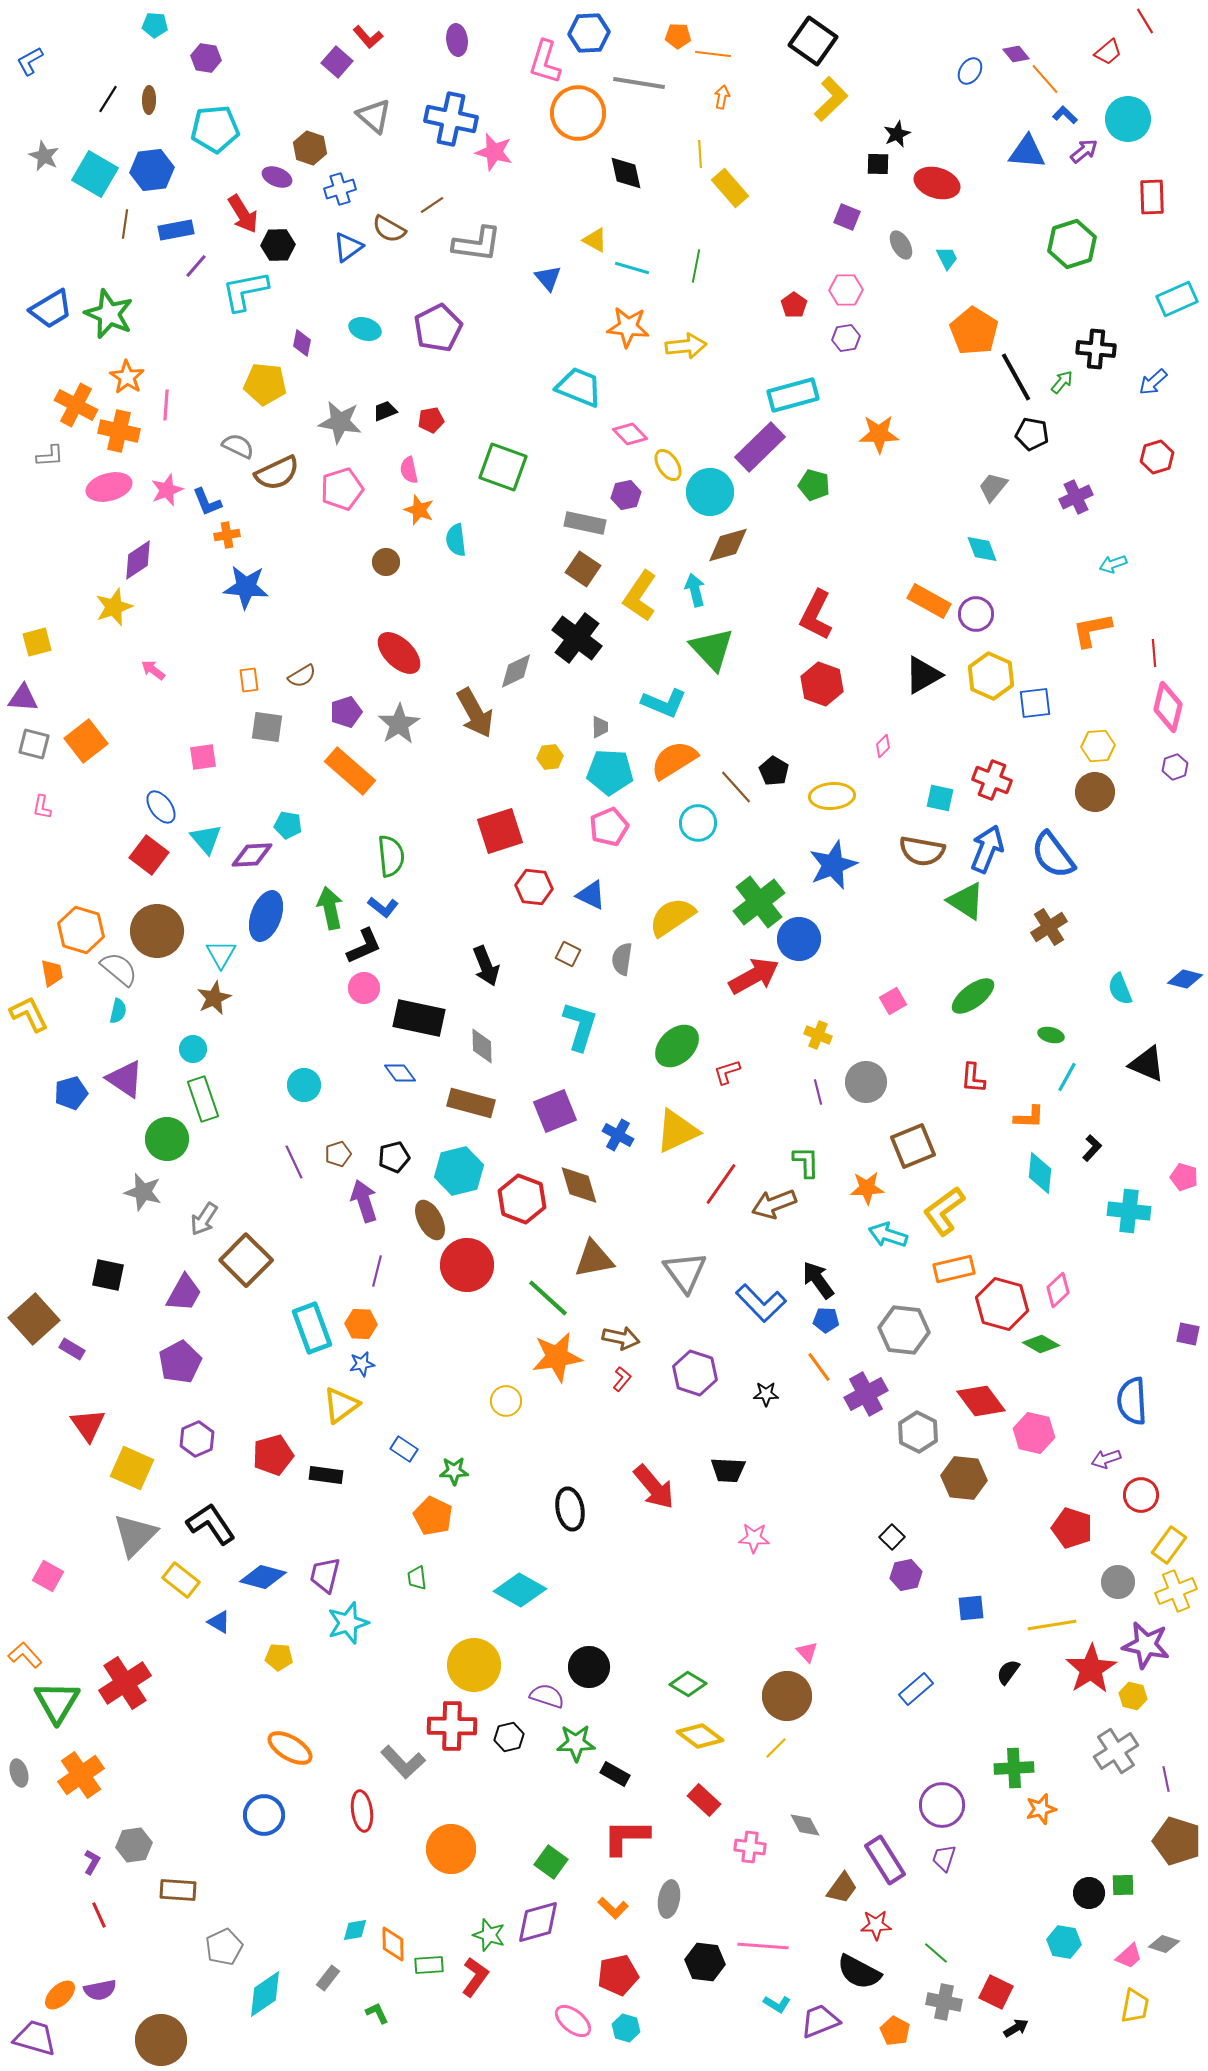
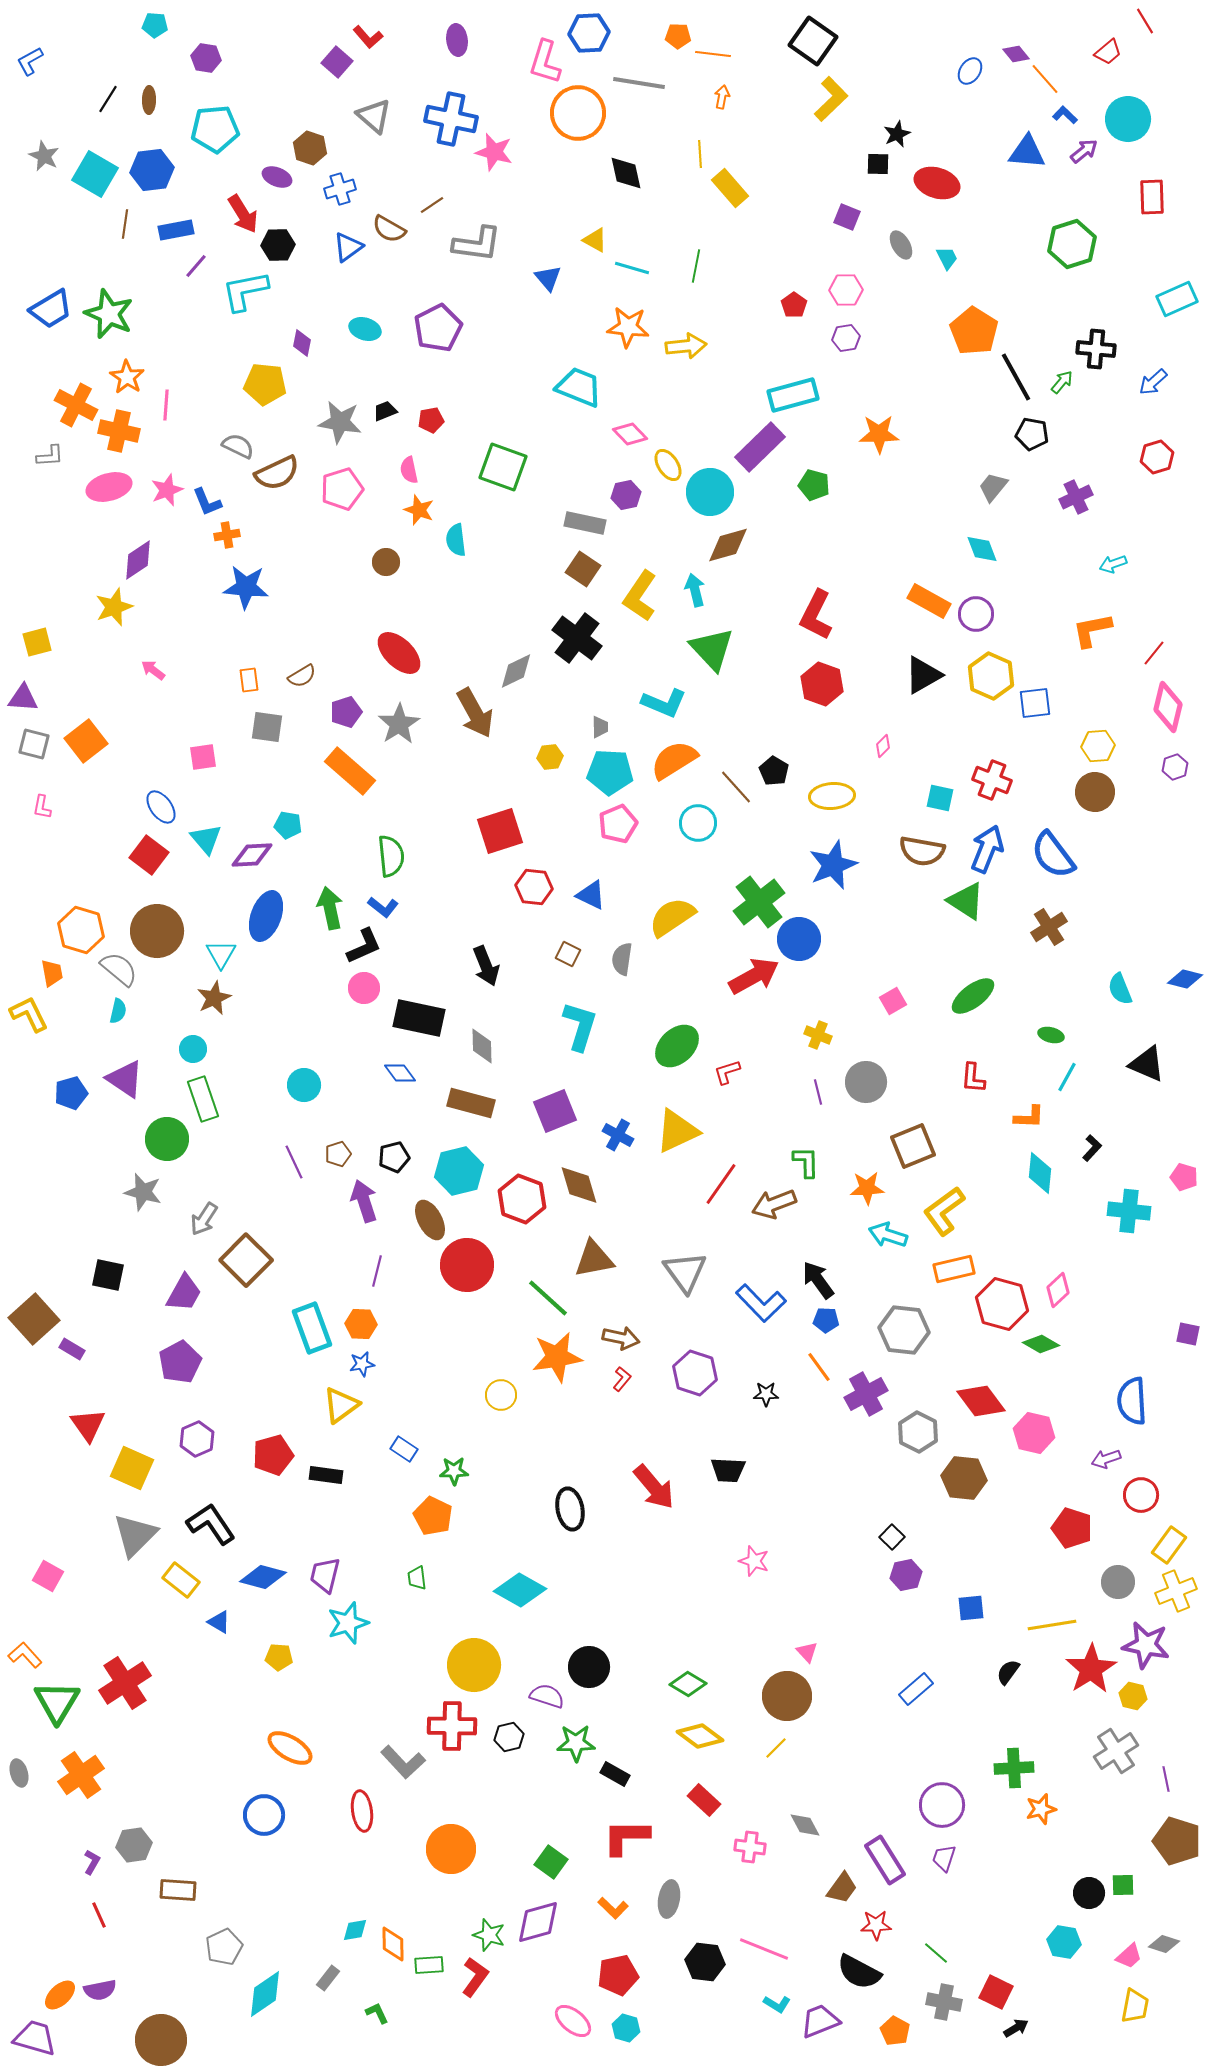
red line at (1154, 653): rotated 44 degrees clockwise
pink pentagon at (609, 827): moved 9 px right, 3 px up
yellow circle at (506, 1401): moved 5 px left, 6 px up
pink star at (754, 1538): moved 23 px down; rotated 16 degrees clockwise
pink line at (763, 1946): moved 1 px right, 3 px down; rotated 18 degrees clockwise
